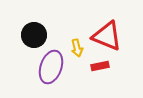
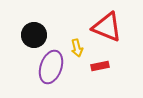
red triangle: moved 9 px up
